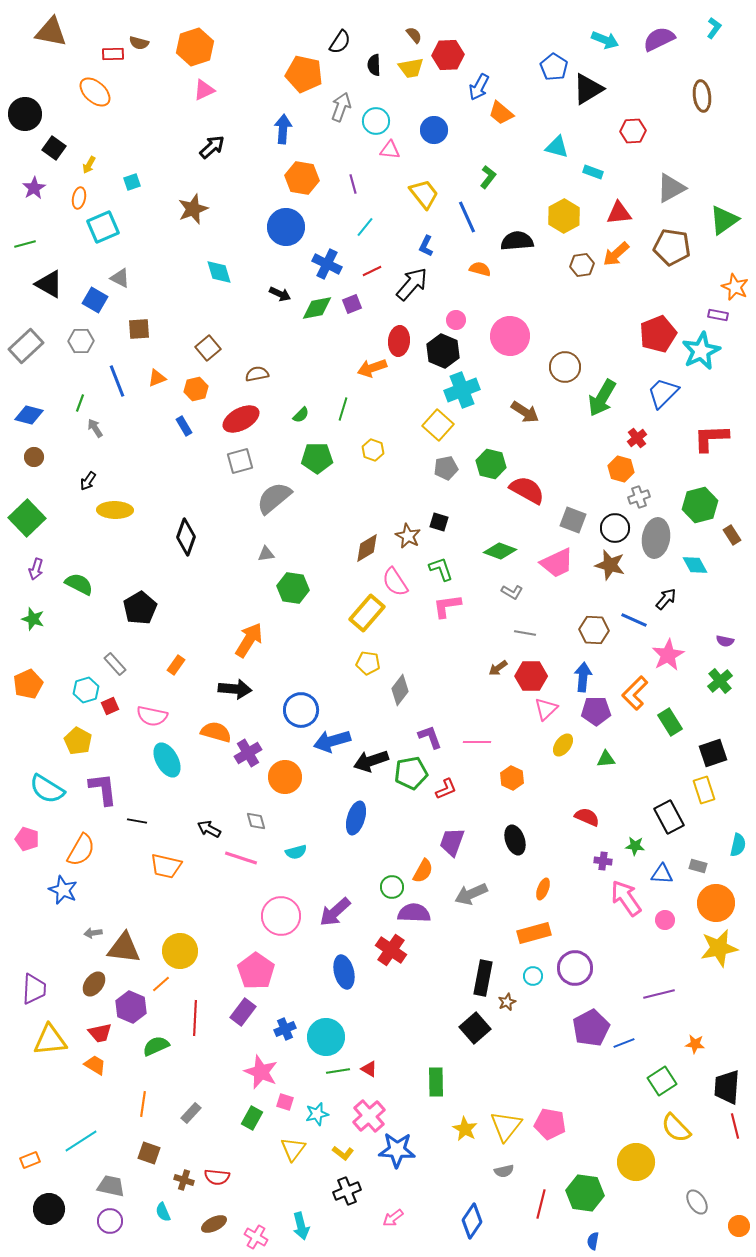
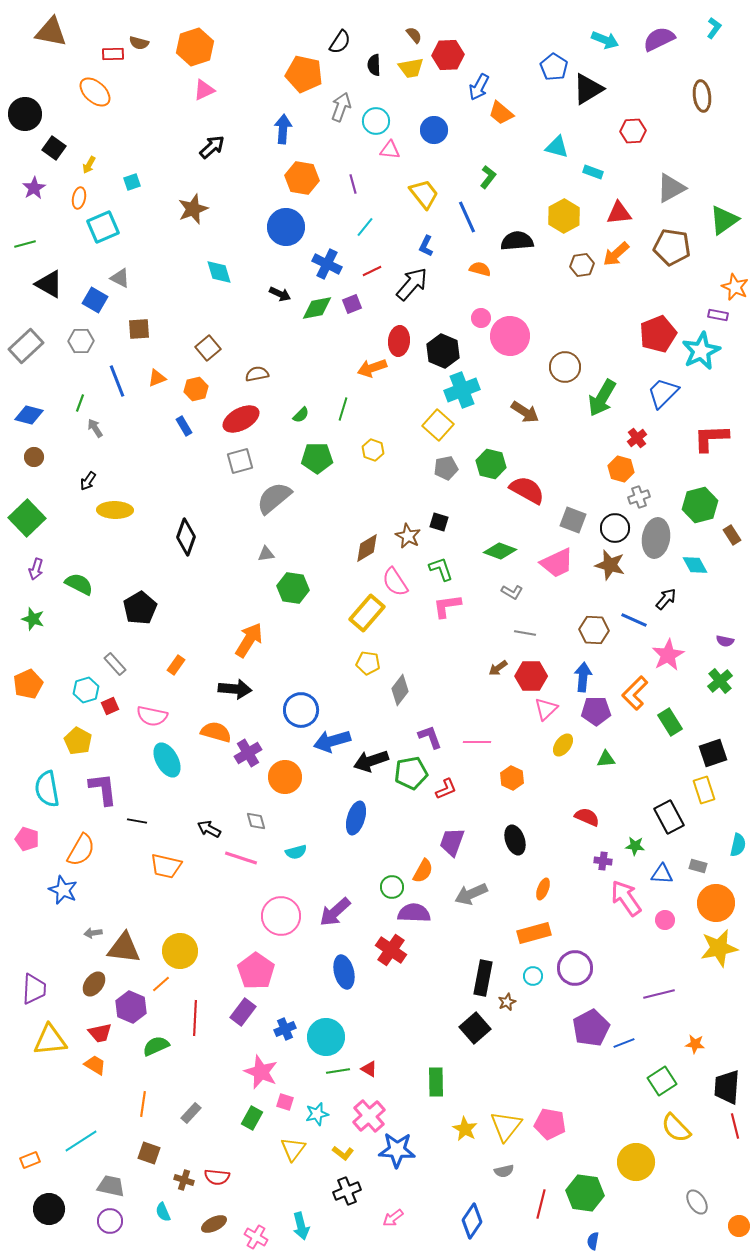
pink circle at (456, 320): moved 25 px right, 2 px up
cyan semicircle at (47, 789): rotated 48 degrees clockwise
